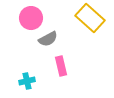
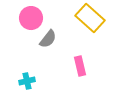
gray semicircle: rotated 24 degrees counterclockwise
pink rectangle: moved 19 px right
